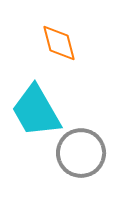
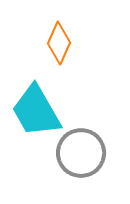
orange diamond: rotated 39 degrees clockwise
